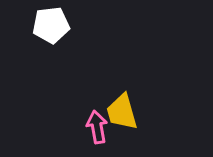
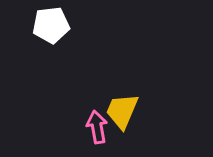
yellow trapezoid: moved 1 px up; rotated 39 degrees clockwise
